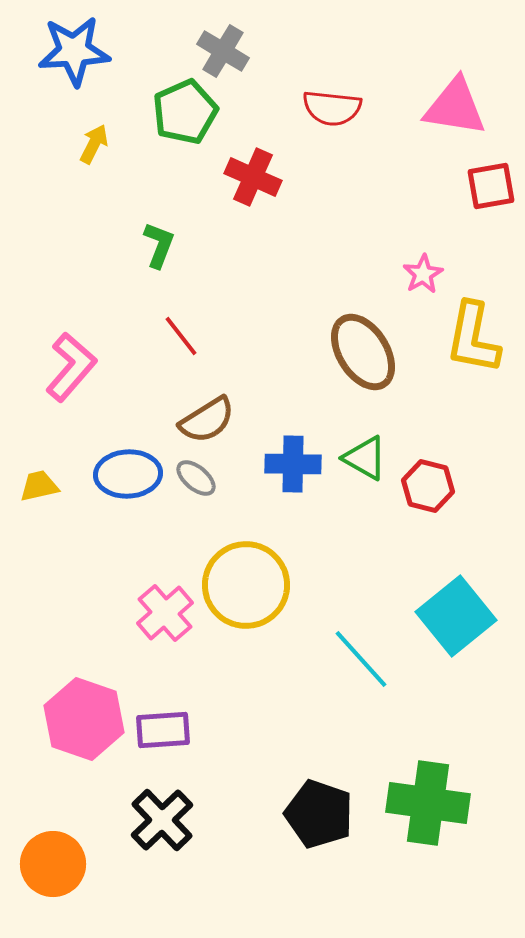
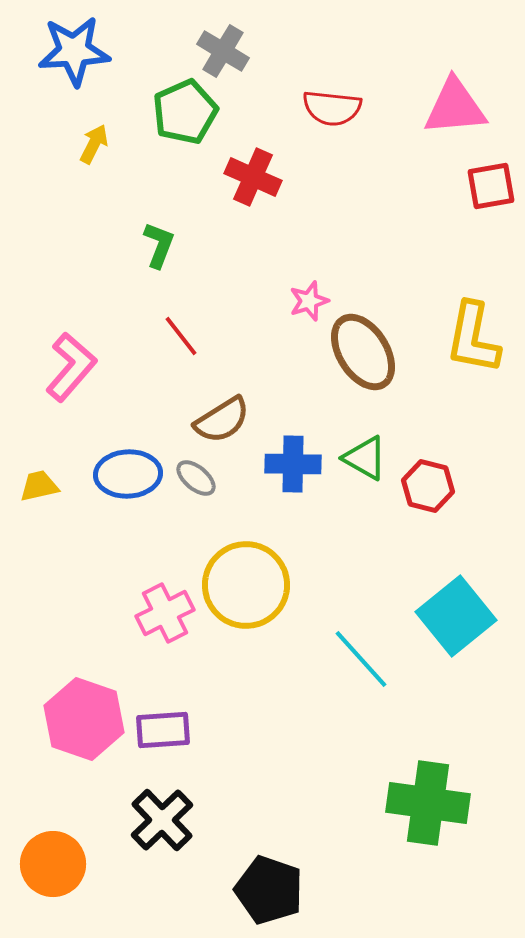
pink triangle: rotated 14 degrees counterclockwise
pink star: moved 114 px left, 27 px down; rotated 12 degrees clockwise
brown semicircle: moved 15 px right
pink cross: rotated 14 degrees clockwise
black pentagon: moved 50 px left, 76 px down
